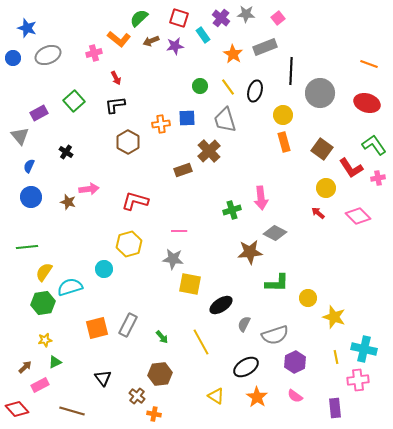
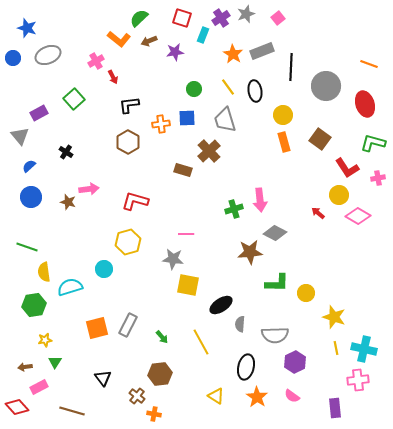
gray star at (246, 14): rotated 24 degrees counterclockwise
red square at (179, 18): moved 3 px right
purple cross at (221, 18): rotated 18 degrees clockwise
cyan rectangle at (203, 35): rotated 56 degrees clockwise
brown arrow at (151, 41): moved 2 px left
purple star at (175, 46): moved 6 px down
gray rectangle at (265, 47): moved 3 px left, 4 px down
pink cross at (94, 53): moved 2 px right, 8 px down; rotated 14 degrees counterclockwise
black line at (291, 71): moved 4 px up
red arrow at (116, 78): moved 3 px left, 1 px up
green circle at (200, 86): moved 6 px left, 3 px down
black ellipse at (255, 91): rotated 25 degrees counterclockwise
gray circle at (320, 93): moved 6 px right, 7 px up
green square at (74, 101): moved 2 px up
red ellipse at (367, 103): moved 2 px left, 1 px down; rotated 55 degrees clockwise
black L-shape at (115, 105): moved 14 px right
green L-shape at (374, 145): moved 1 px left, 2 px up; rotated 40 degrees counterclockwise
brown square at (322, 149): moved 2 px left, 10 px up
blue semicircle at (29, 166): rotated 24 degrees clockwise
red L-shape at (351, 168): moved 4 px left
brown rectangle at (183, 170): rotated 36 degrees clockwise
yellow circle at (326, 188): moved 13 px right, 7 px down
pink arrow at (261, 198): moved 1 px left, 2 px down
green cross at (232, 210): moved 2 px right, 1 px up
pink diamond at (358, 216): rotated 15 degrees counterclockwise
pink line at (179, 231): moved 7 px right, 3 px down
yellow hexagon at (129, 244): moved 1 px left, 2 px up
green line at (27, 247): rotated 25 degrees clockwise
yellow semicircle at (44, 272): rotated 42 degrees counterclockwise
yellow square at (190, 284): moved 2 px left, 1 px down
yellow circle at (308, 298): moved 2 px left, 5 px up
green hexagon at (43, 303): moved 9 px left, 2 px down
gray semicircle at (244, 324): moved 4 px left; rotated 21 degrees counterclockwise
gray semicircle at (275, 335): rotated 16 degrees clockwise
yellow line at (336, 357): moved 9 px up
green triangle at (55, 362): rotated 32 degrees counterclockwise
brown arrow at (25, 367): rotated 144 degrees counterclockwise
black ellipse at (246, 367): rotated 45 degrees counterclockwise
pink rectangle at (40, 385): moved 1 px left, 2 px down
pink semicircle at (295, 396): moved 3 px left
red diamond at (17, 409): moved 2 px up
